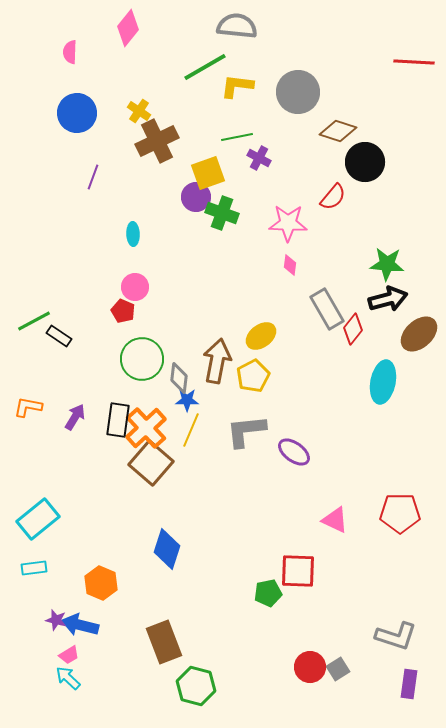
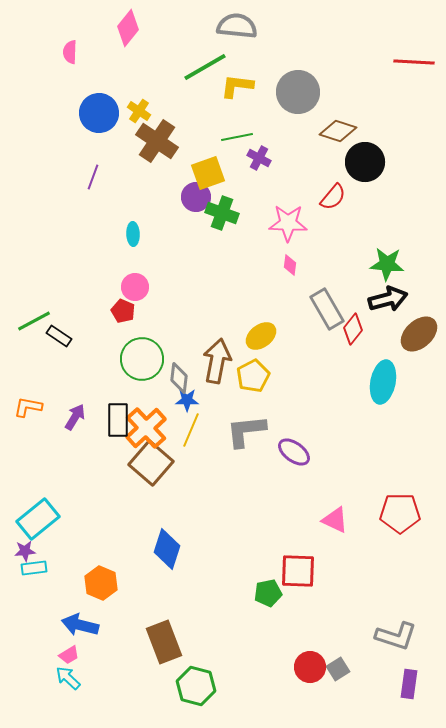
blue circle at (77, 113): moved 22 px right
brown cross at (157, 141): rotated 30 degrees counterclockwise
black rectangle at (118, 420): rotated 8 degrees counterclockwise
purple star at (56, 620): moved 31 px left, 69 px up; rotated 20 degrees counterclockwise
